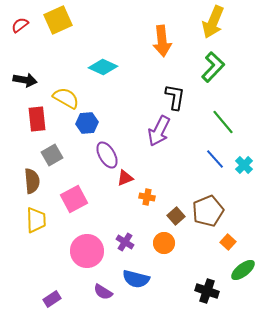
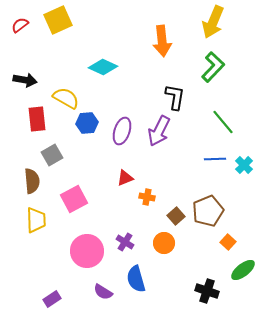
purple ellipse: moved 15 px right, 24 px up; rotated 48 degrees clockwise
blue line: rotated 50 degrees counterclockwise
blue semicircle: rotated 60 degrees clockwise
